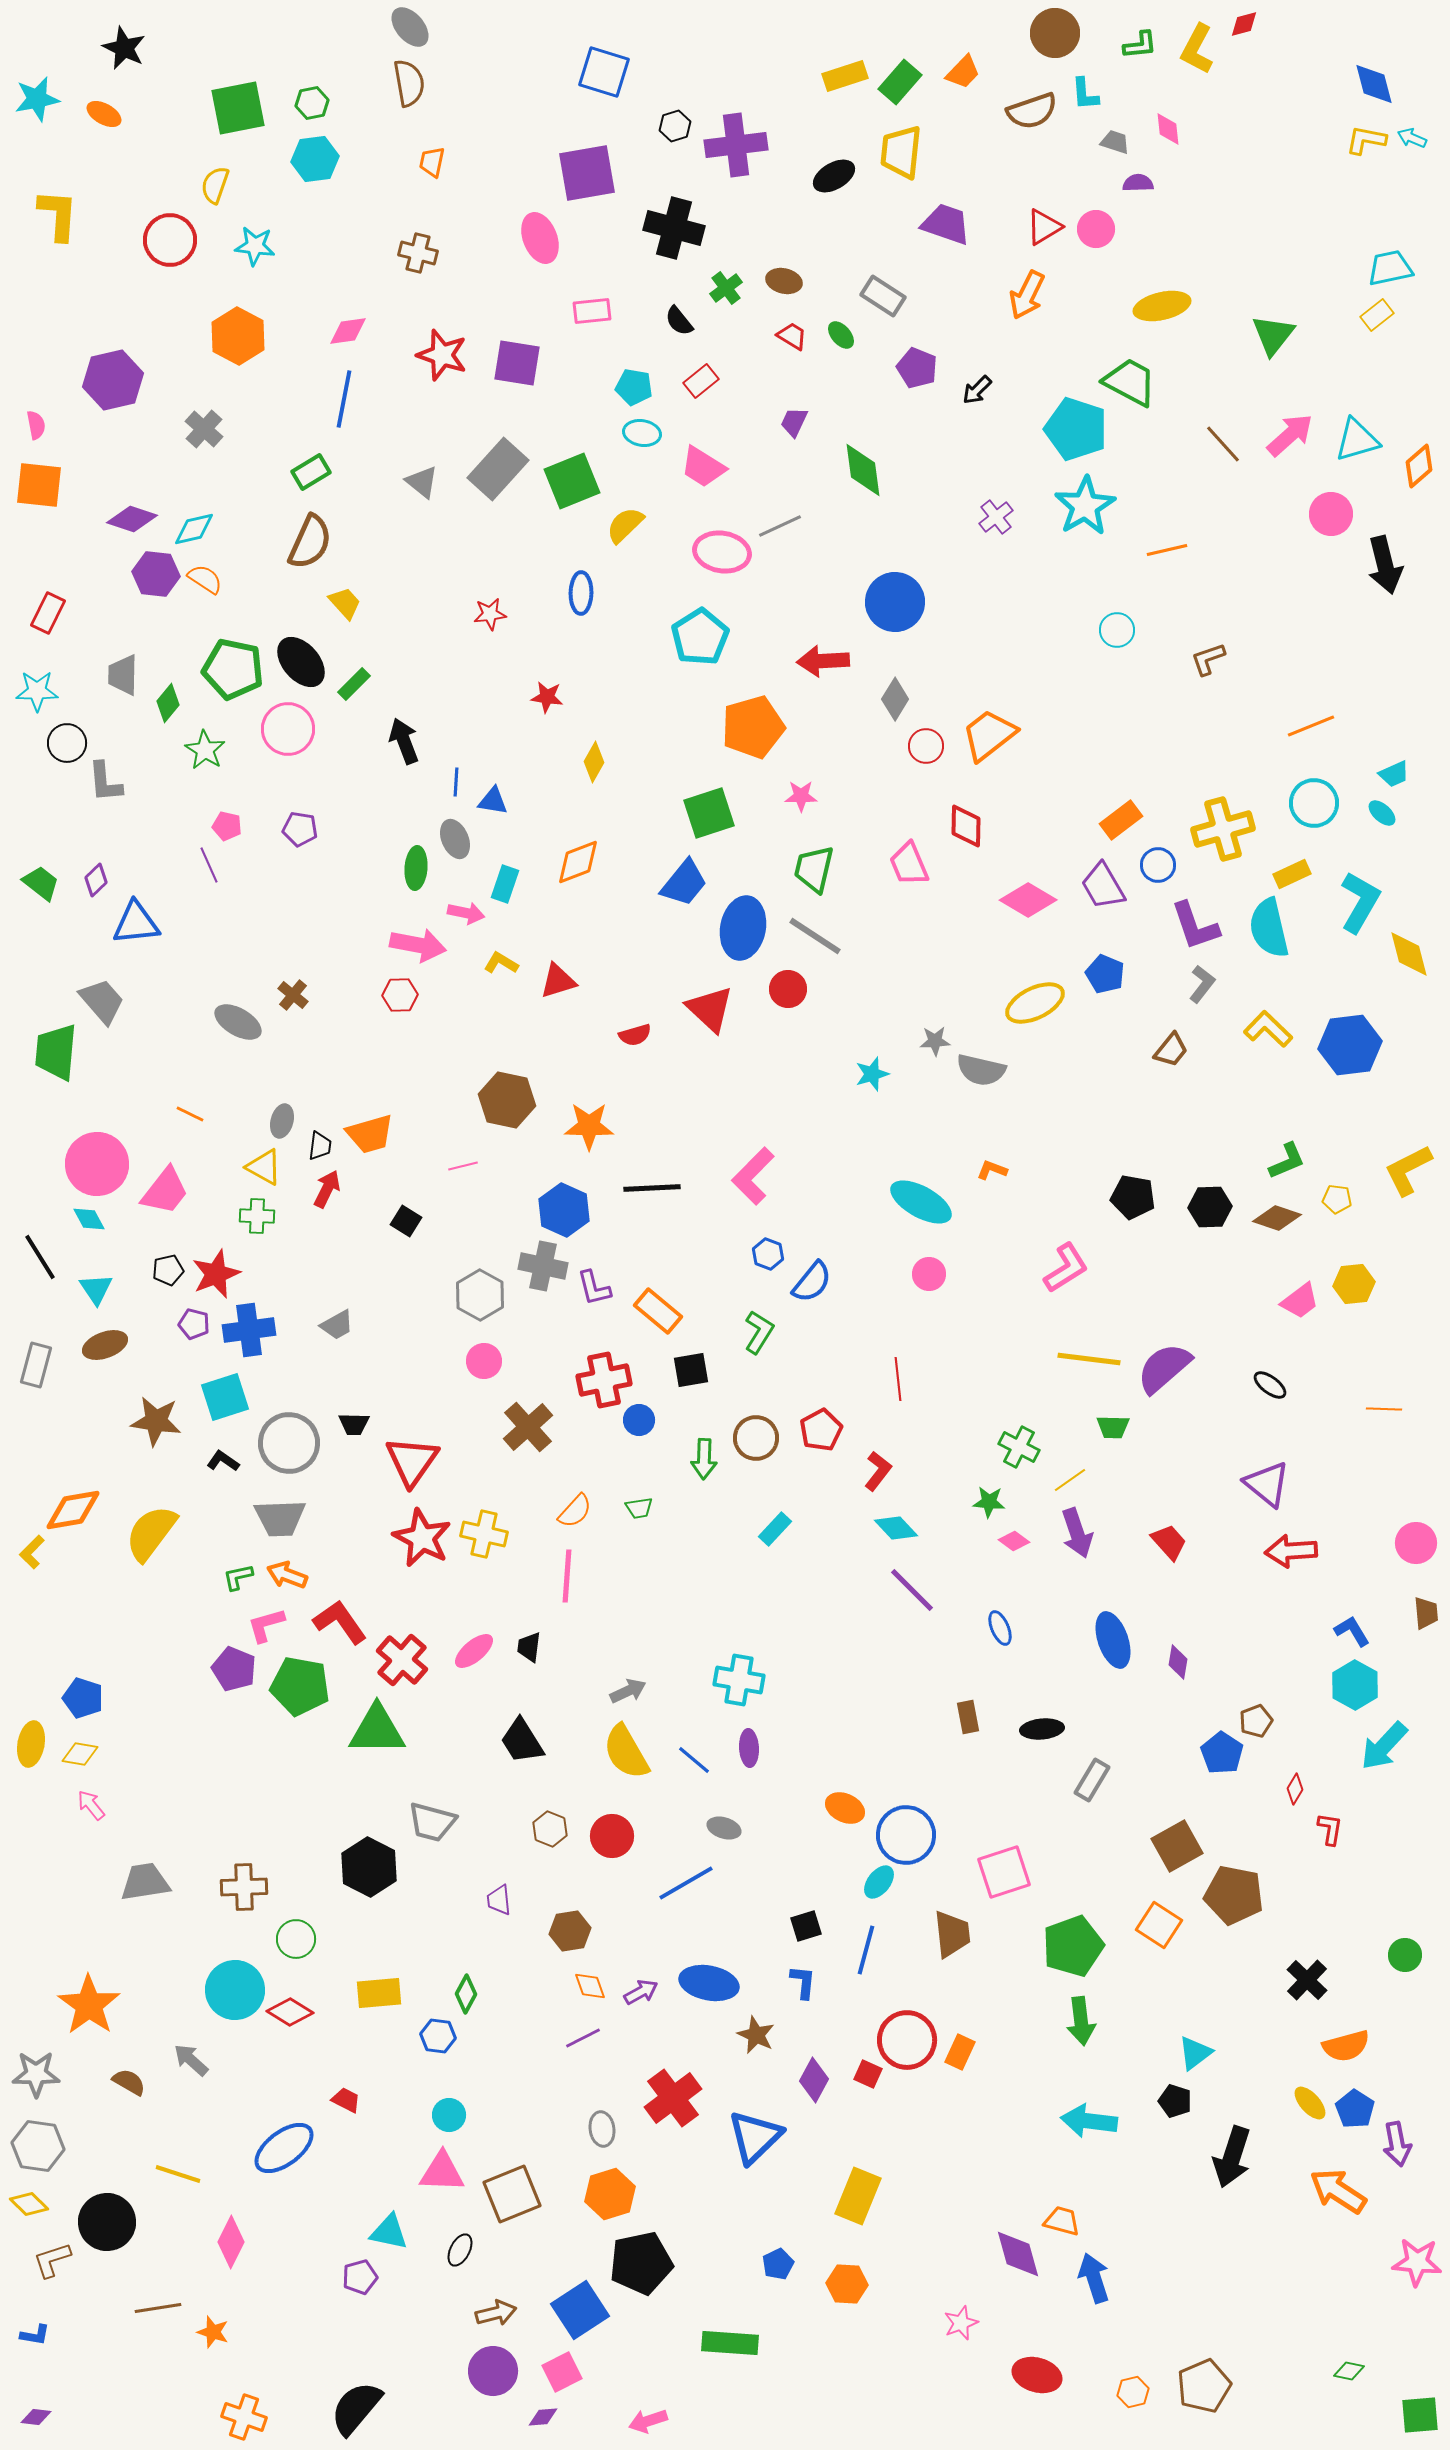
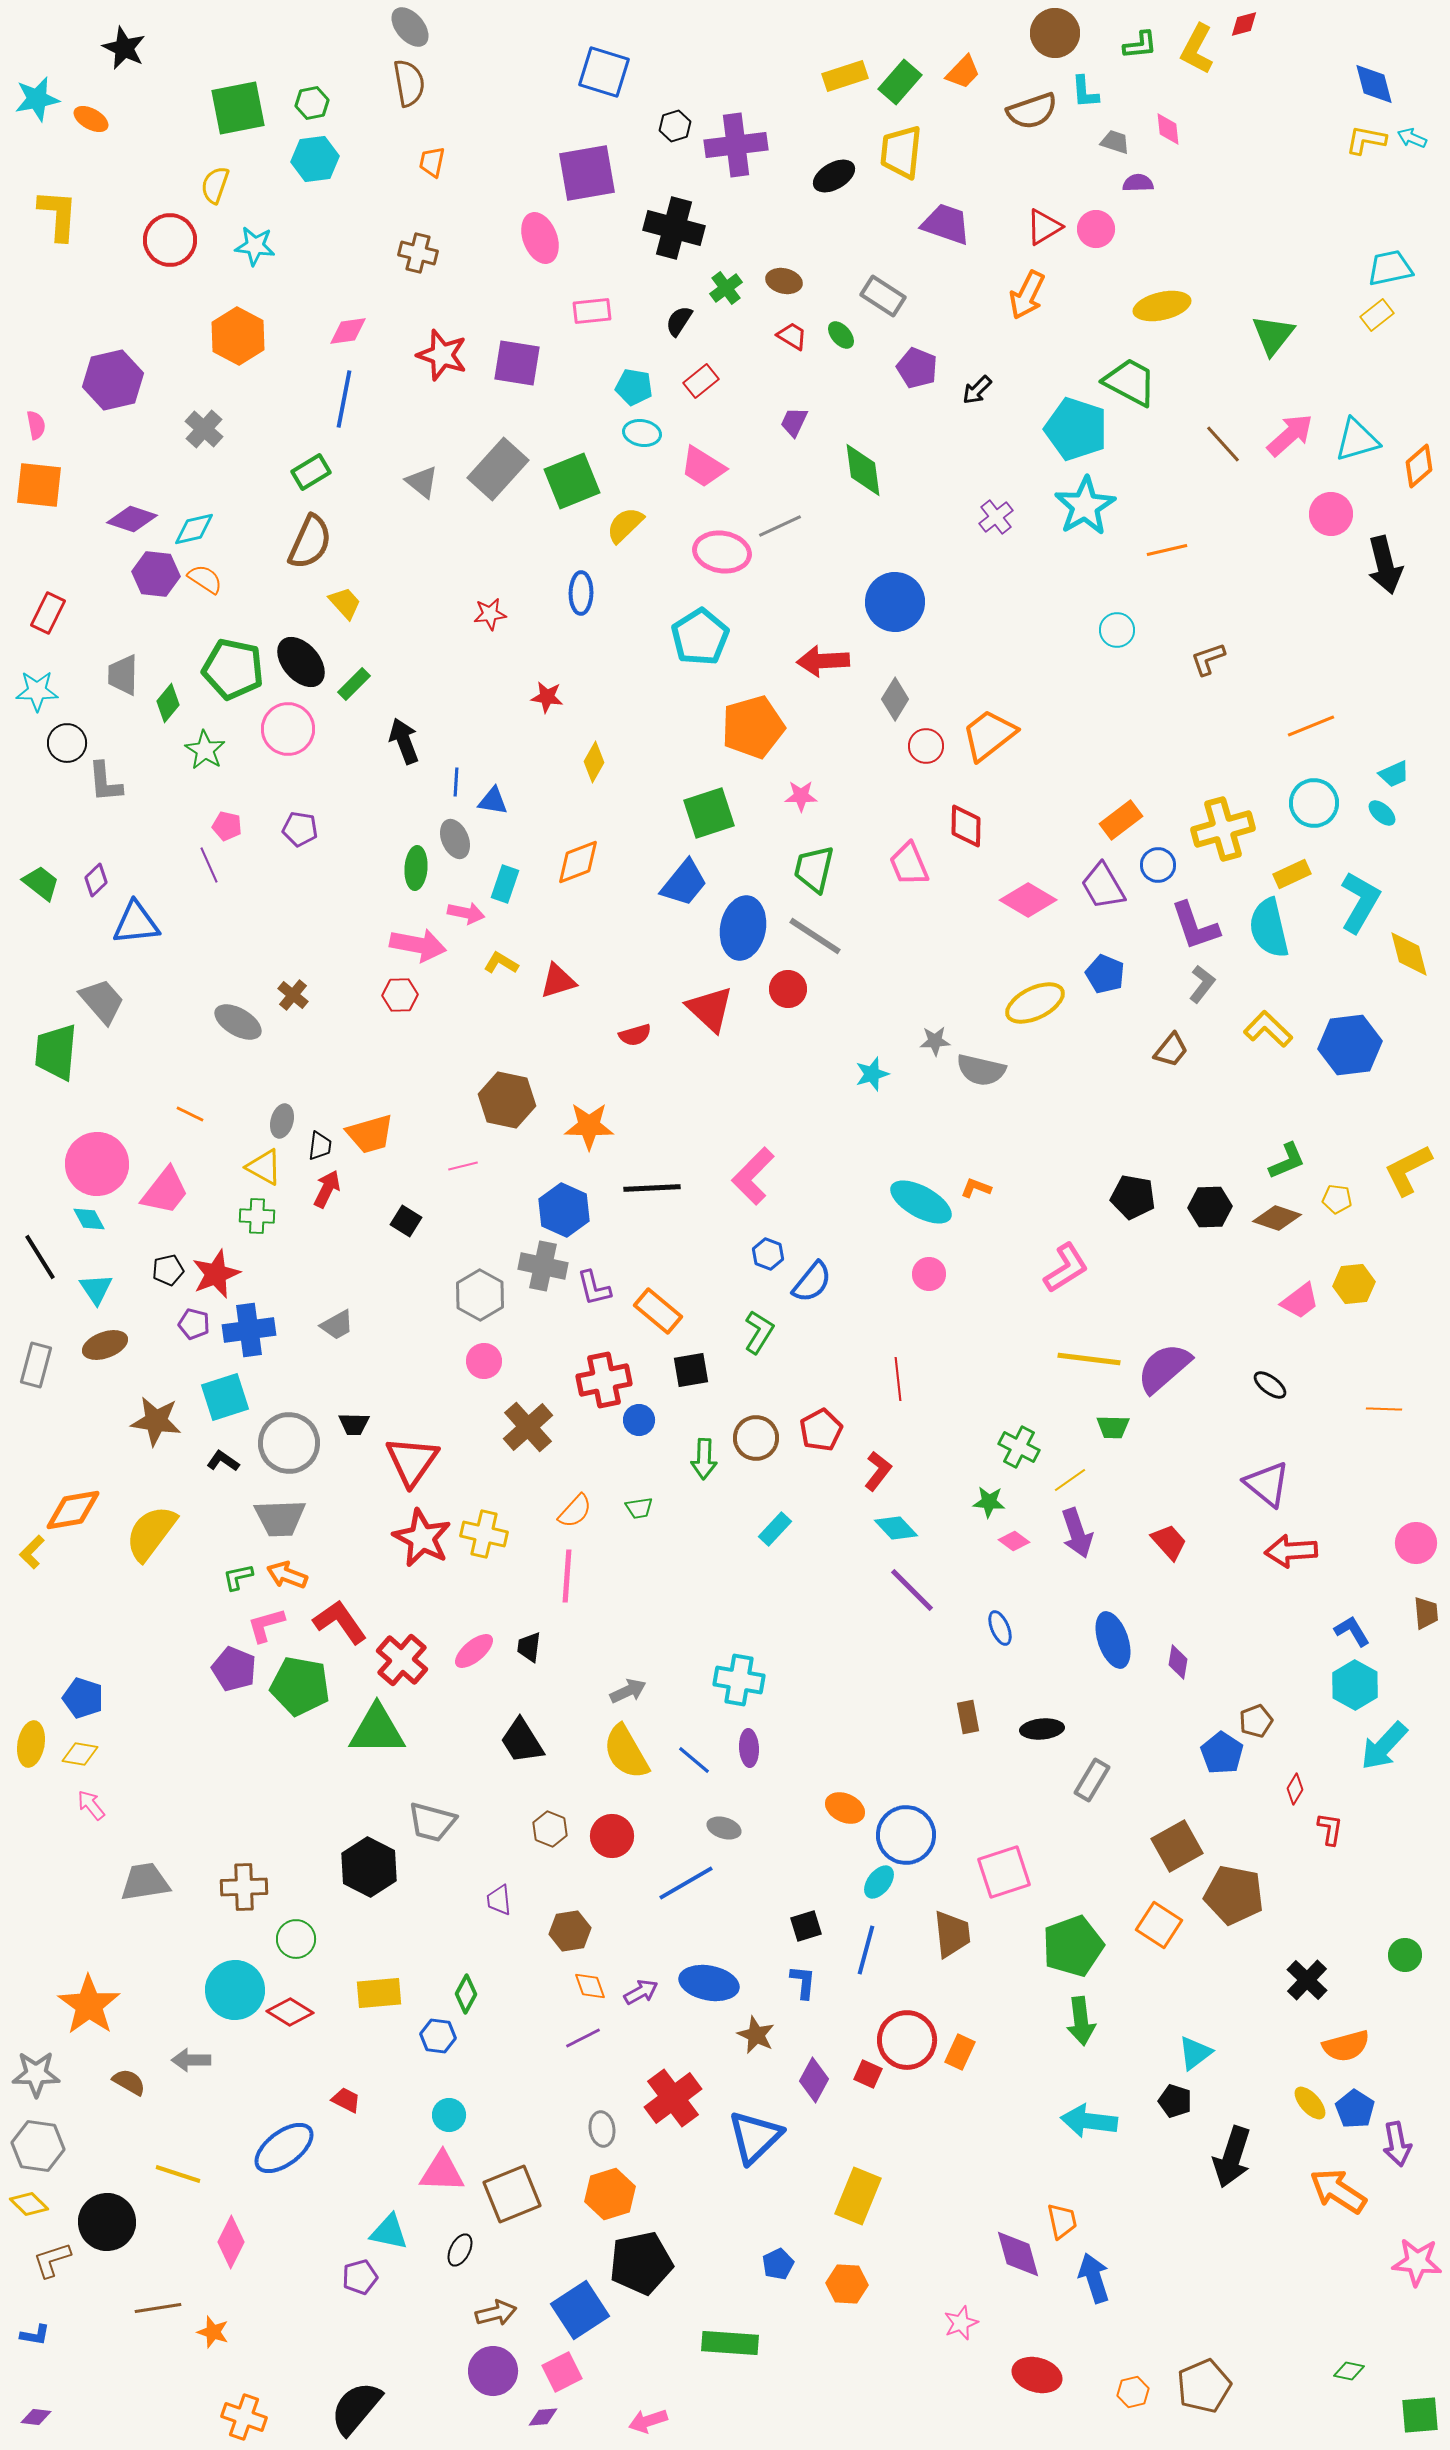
cyan L-shape at (1085, 94): moved 2 px up
orange ellipse at (104, 114): moved 13 px left, 5 px down
black semicircle at (679, 321): rotated 72 degrees clockwise
orange L-shape at (992, 1170): moved 16 px left, 18 px down
gray arrow at (191, 2060): rotated 42 degrees counterclockwise
orange trapezoid at (1062, 2221): rotated 63 degrees clockwise
